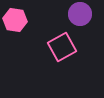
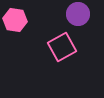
purple circle: moved 2 px left
